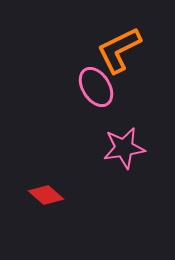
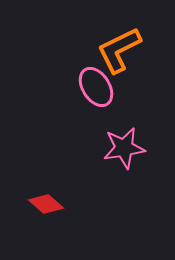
red diamond: moved 9 px down
